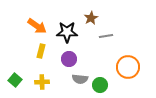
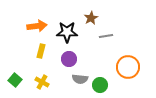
orange arrow: rotated 42 degrees counterclockwise
yellow cross: rotated 32 degrees clockwise
